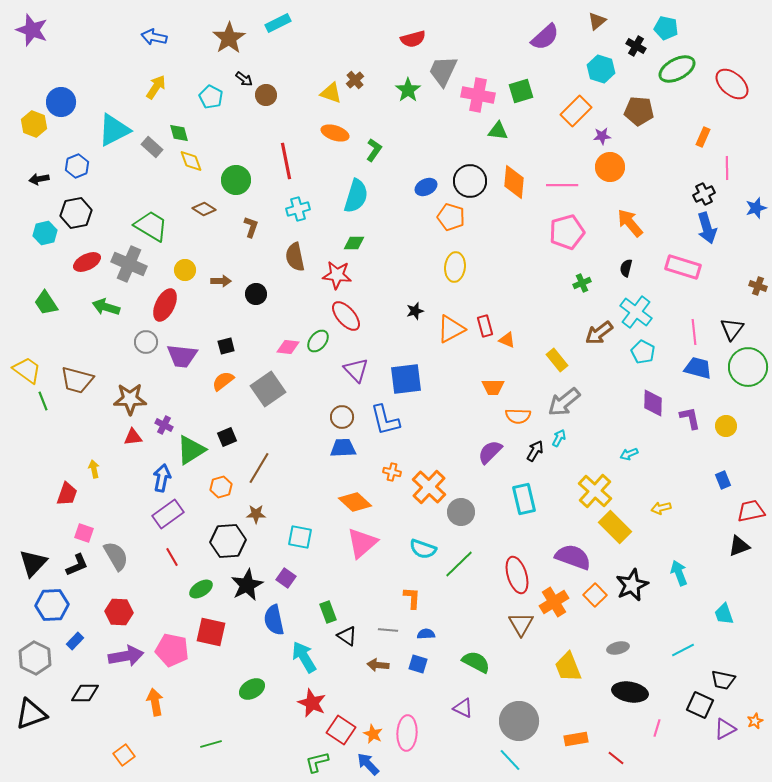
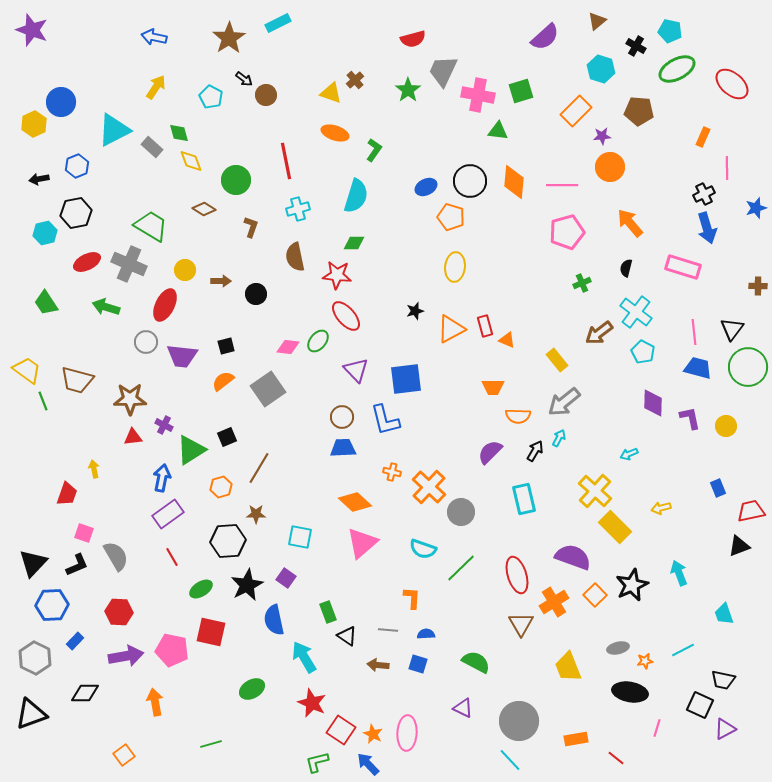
cyan pentagon at (666, 28): moved 4 px right, 3 px down
yellow hexagon at (34, 124): rotated 15 degrees clockwise
brown cross at (758, 286): rotated 18 degrees counterclockwise
blue rectangle at (723, 480): moved 5 px left, 8 px down
green line at (459, 564): moved 2 px right, 4 px down
orange star at (755, 721): moved 110 px left, 60 px up; rotated 14 degrees clockwise
